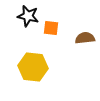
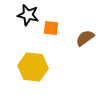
black star: moved 1 px up
brown semicircle: rotated 30 degrees counterclockwise
